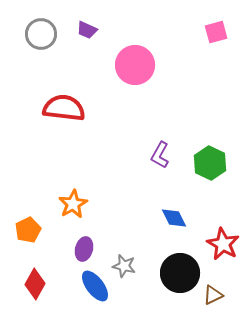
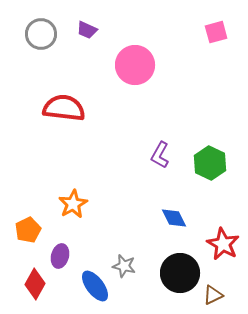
purple ellipse: moved 24 px left, 7 px down
